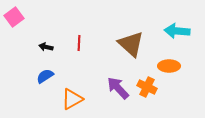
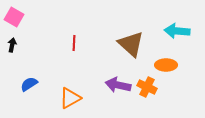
pink square: rotated 24 degrees counterclockwise
red line: moved 5 px left
black arrow: moved 34 px left, 2 px up; rotated 88 degrees clockwise
orange ellipse: moved 3 px left, 1 px up
blue semicircle: moved 16 px left, 8 px down
purple arrow: moved 3 px up; rotated 35 degrees counterclockwise
orange triangle: moved 2 px left, 1 px up
